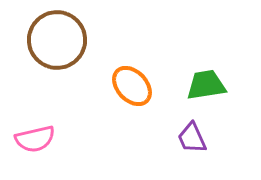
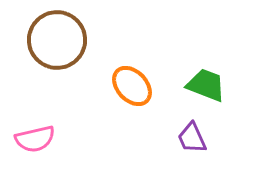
green trapezoid: rotated 30 degrees clockwise
